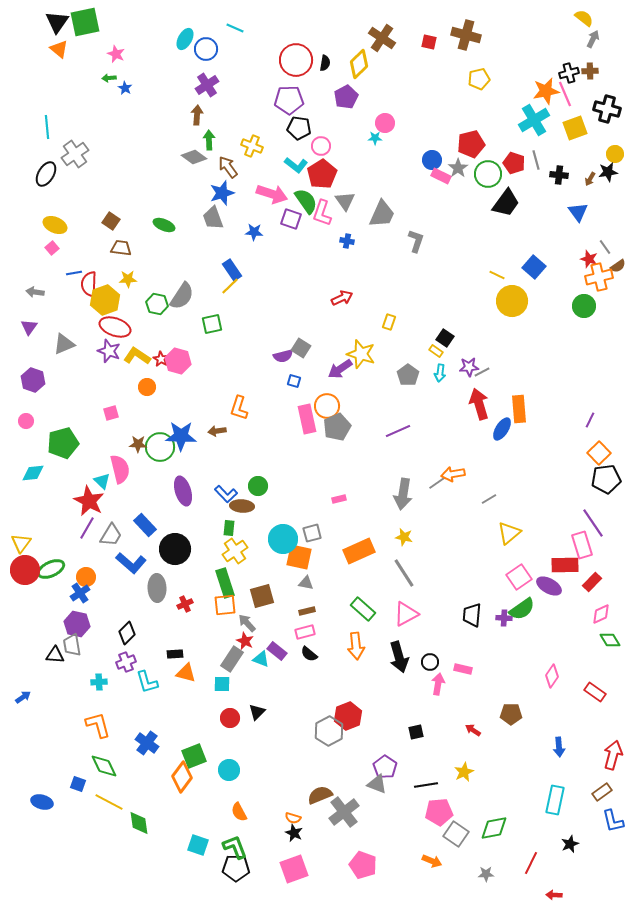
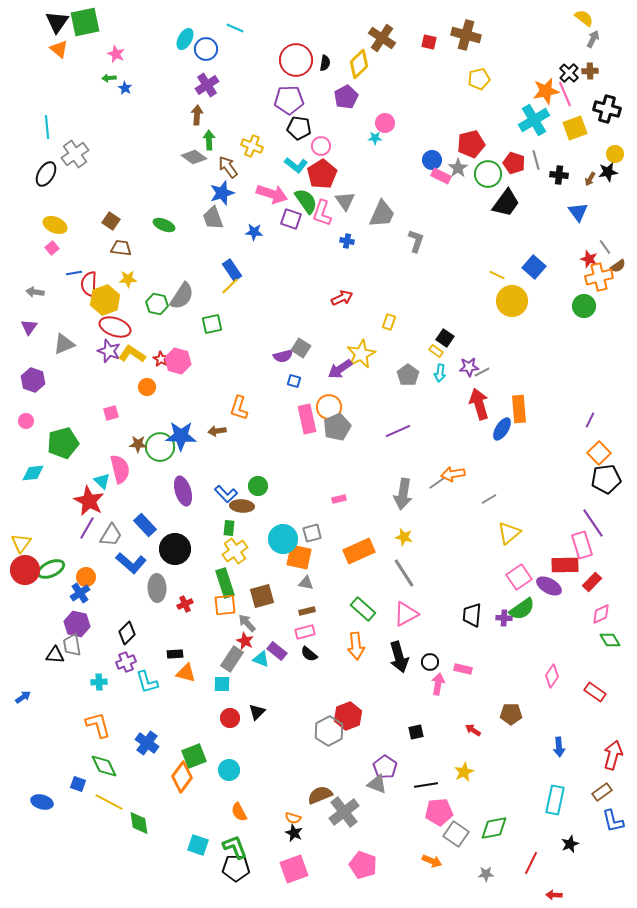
black cross at (569, 73): rotated 30 degrees counterclockwise
yellow star at (361, 354): rotated 28 degrees clockwise
yellow L-shape at (137, 356): moved 5 px left, 2 px up
orange circle at (327, 406): moved 2 px right, 1 px down
